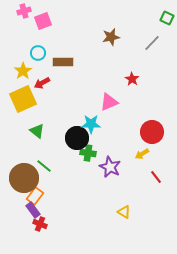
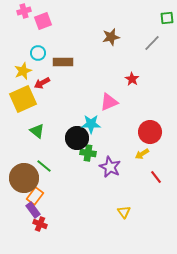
green square: rotated 32 degrees counterclockwise
yellow star: rotated 12 degrees clockwise
red circle: moved 2 px left
yellow triangle: rotated 24 degrees clockwise
